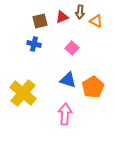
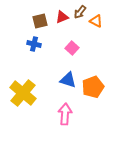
brown arrow: rotated 32 degrees clockwise
orange pentagon: rotated 10 degrees clockwise
